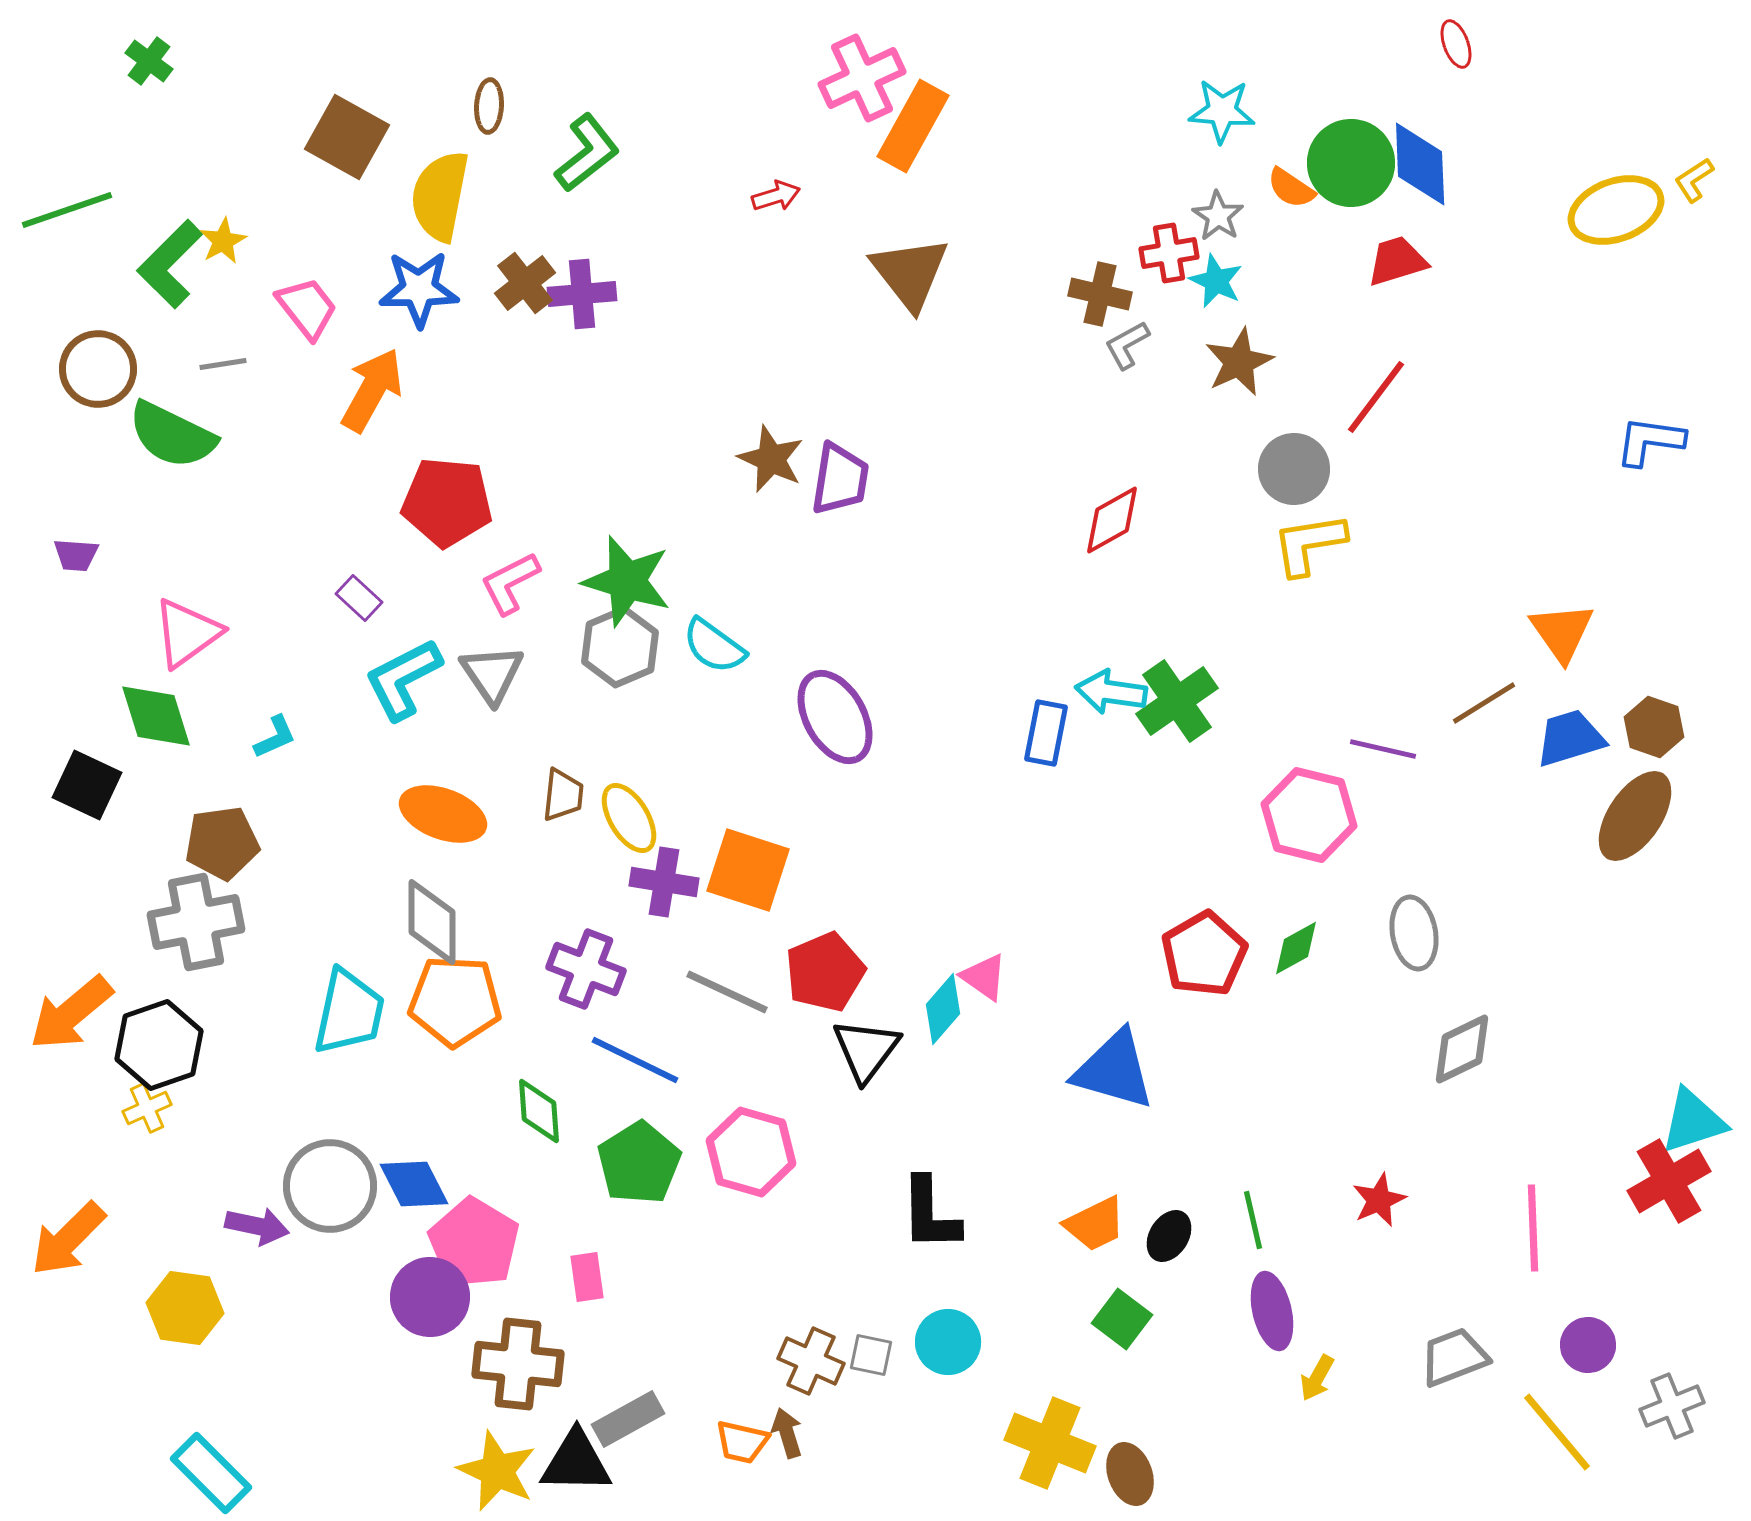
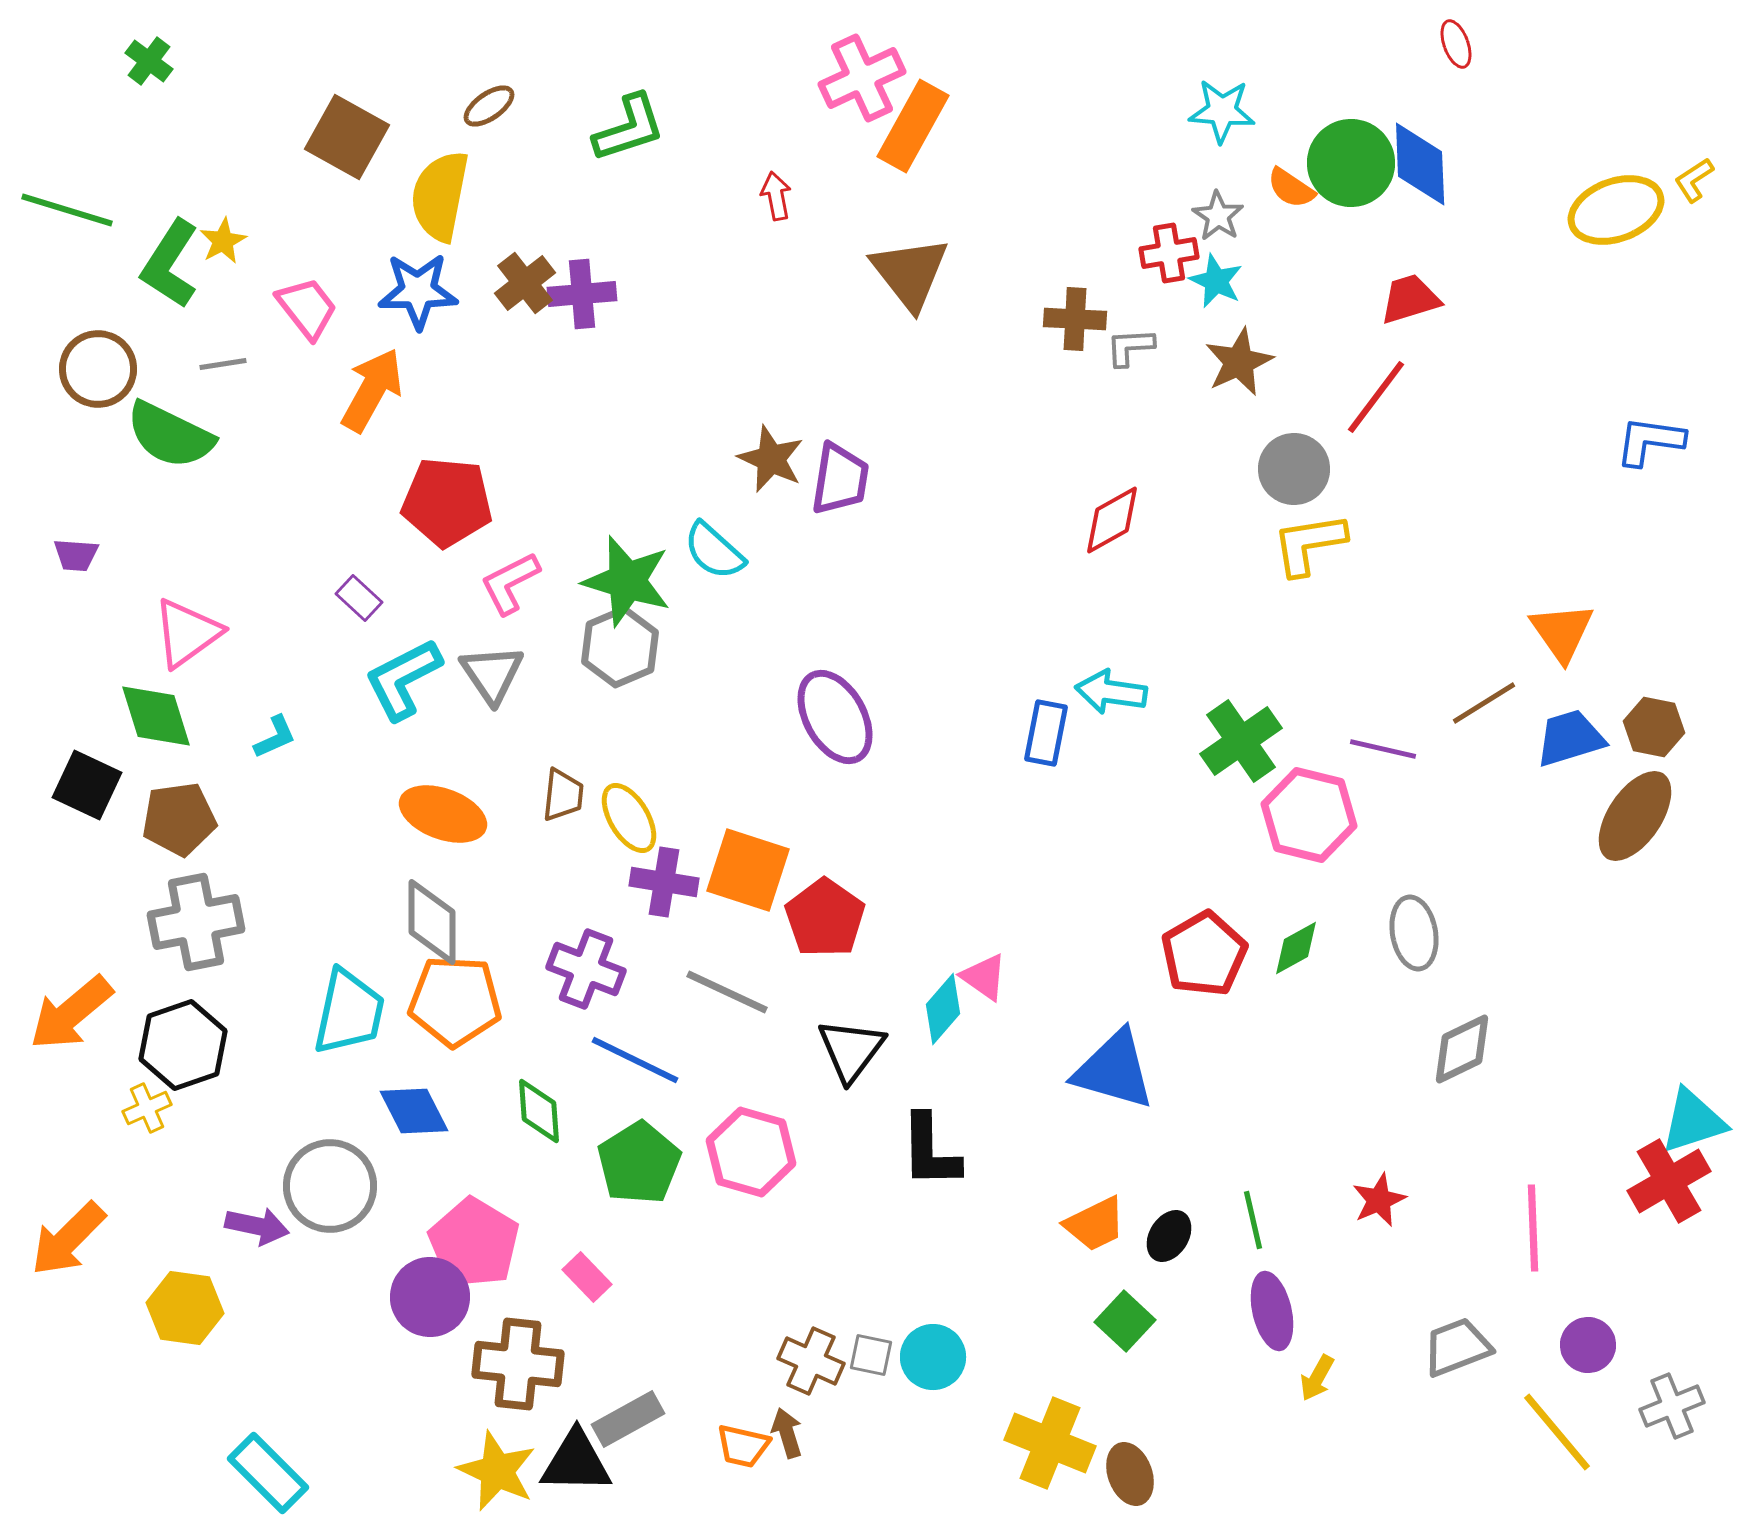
brown ellipse at (489, 106): rotated 52 degrees clockwise
green L-shape at (587, 153): moved 42 px right, 25 px up; rotated 20 degrees clockwise
red arrow at (776, 196): rotated 84 degrees counterclockwise
green line at (67, 210): rotated 36 degrees clockwise
red trapezoid at (1397, 261): moved 13 px right, 38 px down
green L-shape at (170, 264): rotated 12 degrees counterclockwise
blue star at (419, 289): moved 1 px left, 2 px down
brown cross at (1100, 294): moved 25 px left, 25 px down; rotated 10 degrees counterclockwise
gray L-shape at (1127, 345): moved 3 px right, 2 px down; rotated 26 degrees clockwise
green semicircle at (172, 435): moved 2 px left
cyan semicircle at (714, 646): moved 95 px up; rotated 6 degrees clockwise
green cross at (1177, 701): moved 64 px right, 40 px down
brown hexagon at (1654, 727): rotated 8 degrees counterclockwise
brown pentagon at (222, 843): moved 43 px left, 24 px up
red pentagon at (825, 972): moved 54 px up; rotated 14 degrees counterclockwise
black hexagon at (159, 1045): moved 24 px right
black triangle at (866, 1050): moved 15 px left
blue diamond at (414, 1184): moved 73 px up
black L-shape at (930, 1214): moved 63 px up
pink rectangle at (587, 1277): rotated 36 degrees counterclockwise
green square at (1122, 1319): moved 3 px right, 2 px down; rotated 6 degrees clockwise
cyan circle at (948, 1342): moved 15 px left, 15 px down
gray trapezoid at (1454, 1357): moved 3 px right, 10 px up
orange trapezoid at (742, 1442): moved 1 px right, 4 px down
cyan rectangle at (211, 1473): moved 57 px right
